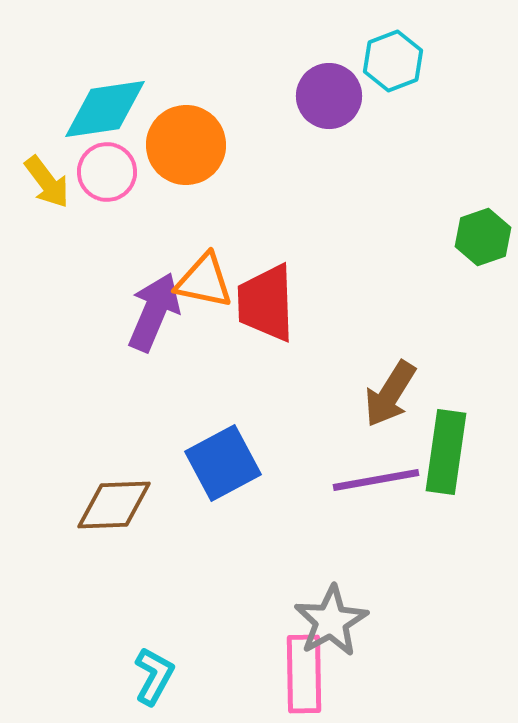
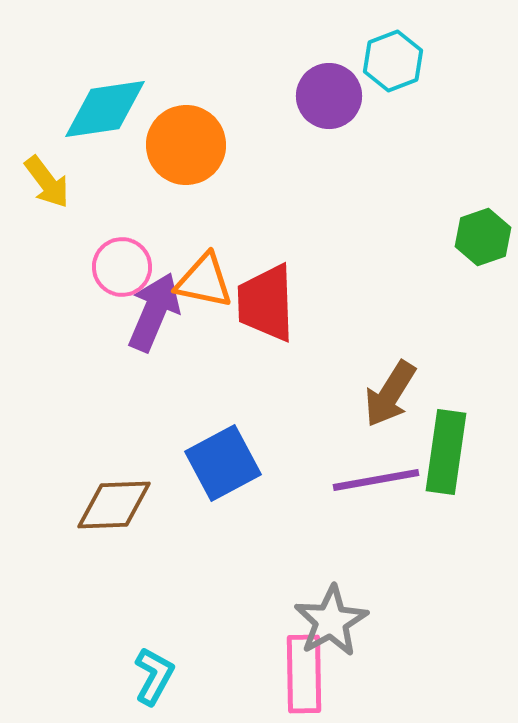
pink circle: moved 15 px right, 95 px down
